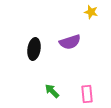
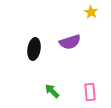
yellow star: rotated 16 degrees clockwise
pink rectangle: moved 3 px right, 2 px up
